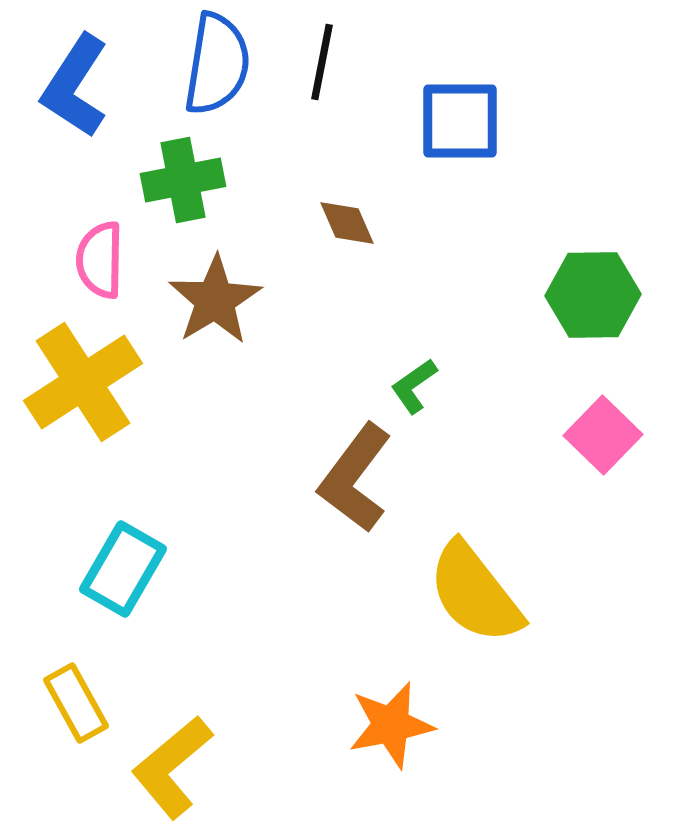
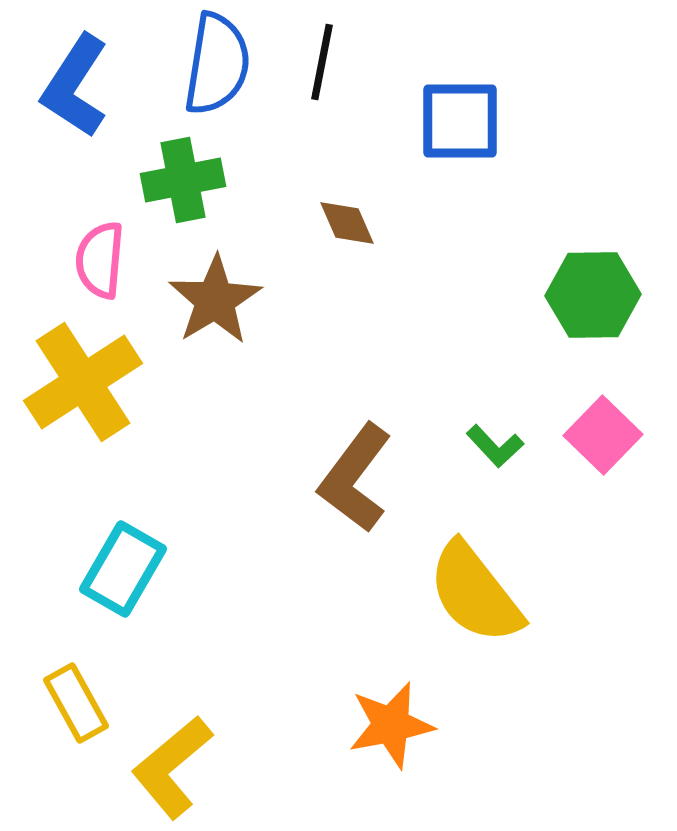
pink semicircle: rotated 4 degrees clockwise
green L-shape: moved 81 px right, 60 px down; rotated 98 degrees counterclockwise
